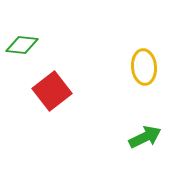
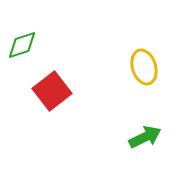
green diamond: rotated 24 degrees counterclockwise
yellow ellipse: rotated 12 degrees counterclockwise
